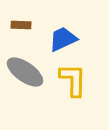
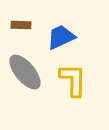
blue trapezoid: moved 2 px left, 2 px up
gray ellipse: rotated 15 degrees clockwise
